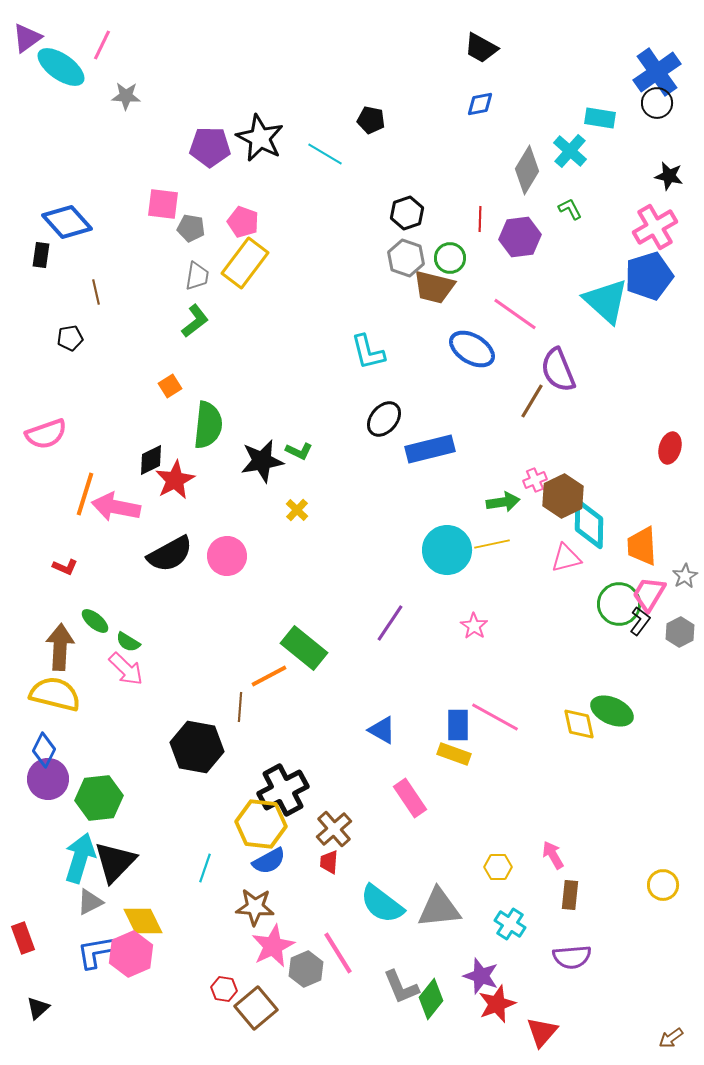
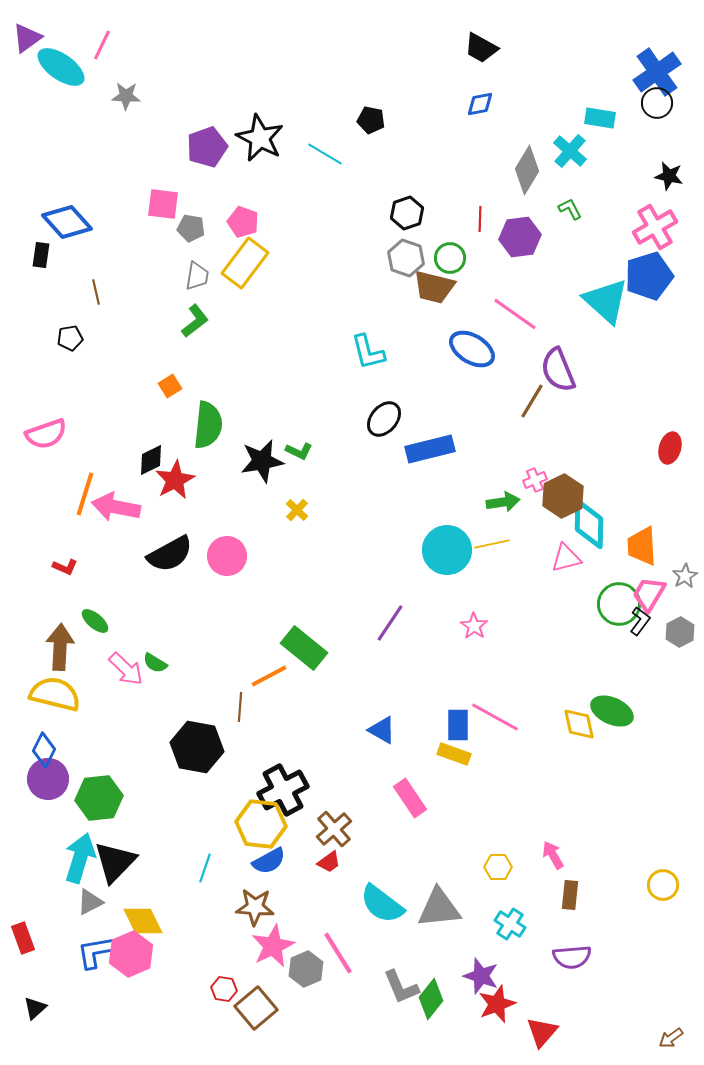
purple pentagon at (210, 147): moved 3 px left; rotated 21 degrees counterclockwise
green semicircle at (128, 642): moved 27 px right, 21 px down
red trapezoid at (329, 862): rotated 130 degrees counterclockwise
black triangle at (38, 1008): moved 3 px left
